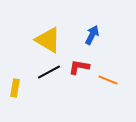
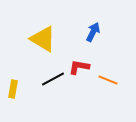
blue arrow: moved 1 px right, 3 px up
yellow triangle: moved 5 px left, 1 px up
black line: moved 4 px right, 7 px down
yellow rectangle: moved 2 px left, 1 px down
